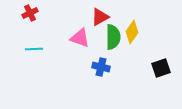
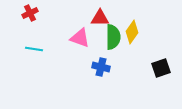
red triangle: moved 1 px down; rotated 30 degrees clockwise
cyan line: rotated 12 degrees clockwise
